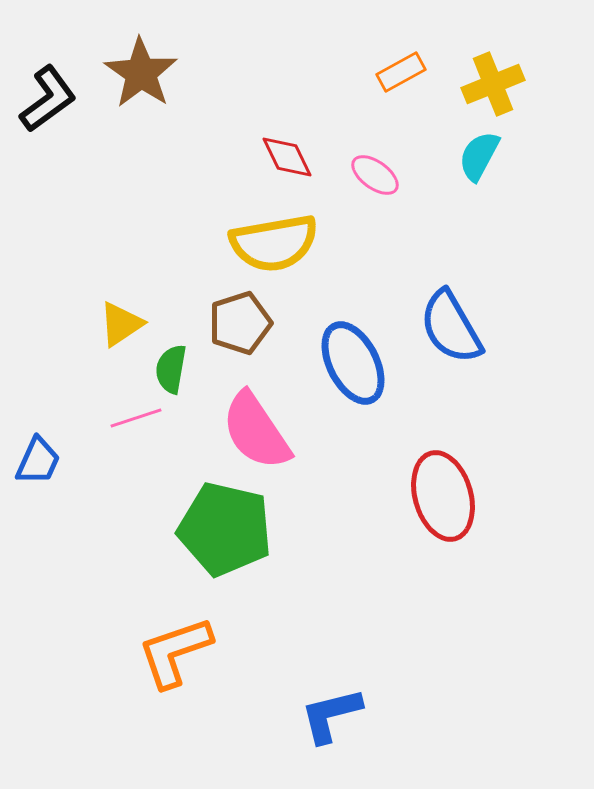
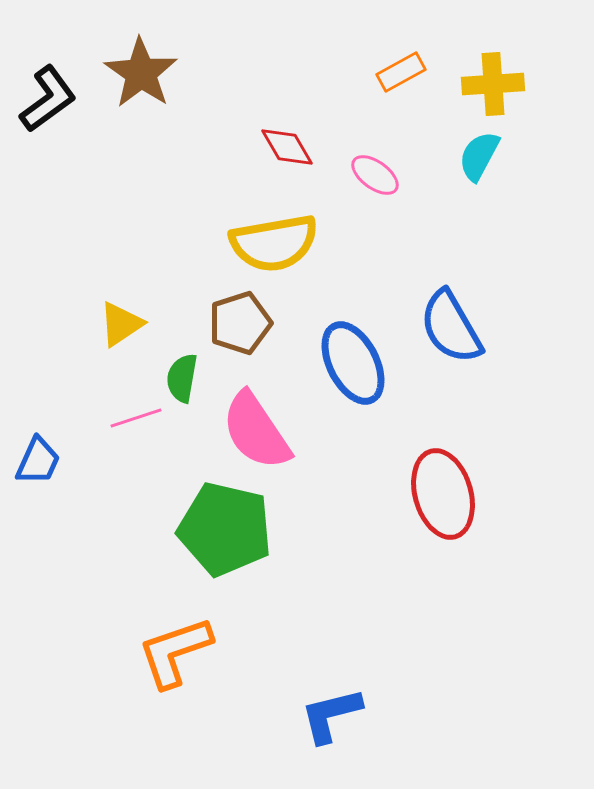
yellow cross: rotated 18 degrees clockwise
red diamond: moved 10 px up; rotated 4 degrees counterclockwise
green semicircle: moved 11 px right, 9 px down
red ellipse: moved 2 px up
